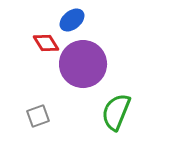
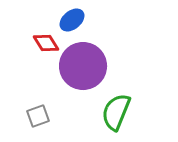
purple circle: moved 2 px down
